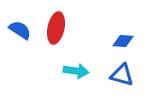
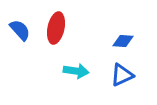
blue semicircle: rotated 15 degrees clockwise
blue triangle: rotated 40 degrees counterclockwise
